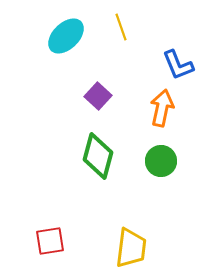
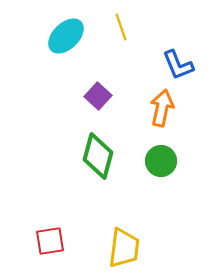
yellow trapezoid: moved 7 px left
